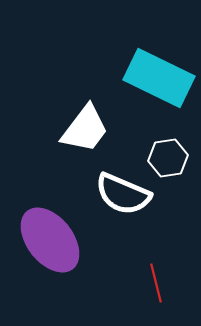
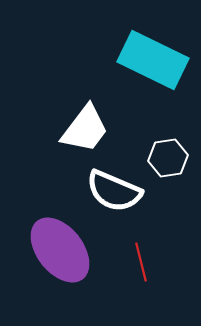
cyan rectangle: moved 6 px left, 18 px up
white semicircle: moved 9 px left, 3 px up
purple ellipse: moved 10 px right, 10 px down
red line: moved 15 px left, 21 px up
